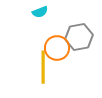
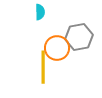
cyan semicircle: rotated 70 degrees counterclockwise
